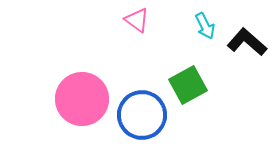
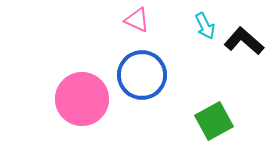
pink triangle: rotated 12 degrees counterclockwise
black L-shape: moved 3 px left, 1 px up
green square: moved 26 px right, 36 px down
blue circle: moved 40 px up
